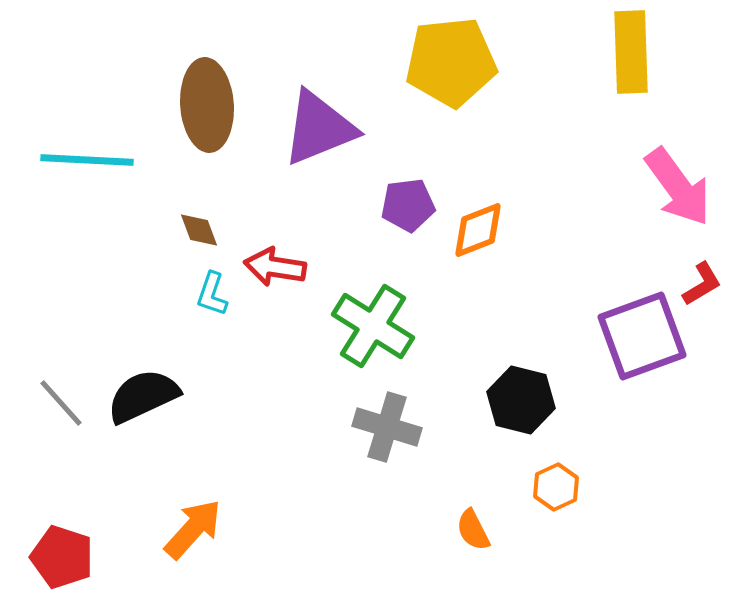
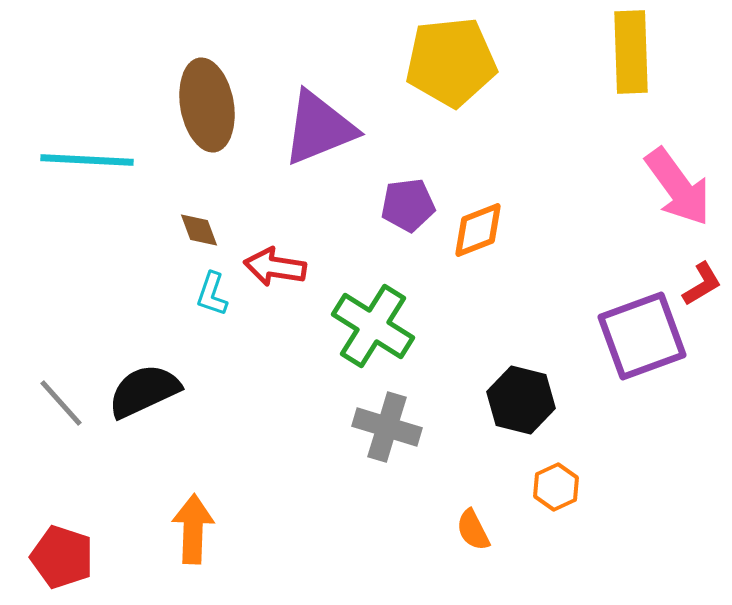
brown ellipse: rotated 6 degrees counterclockwise
black semicircle: moved 1 px right, 5 px up
orange arrow: rotated 40 degrees counterclockwise
